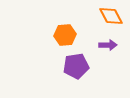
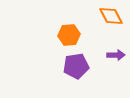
orange hexagon: moved 4 px right
purple arrow: moved 8 px right, 10 px down
